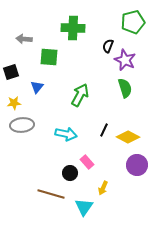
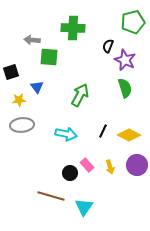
gray arrow: moved 8 px right, 1 px down
blue triangle: rotated 16 degrees counterclockwise
yellow star: moved 5 px right, 3 px up
black line: moved 1 px left, 1 px down
yellow diamond: moved 1 px right, 2 px up
pink rectangle: moved 3 px down
yellow arrow: moved 7 px right, 21 px up; rotated 40 degrees counterclockwise
brown line: moved 2 px down
